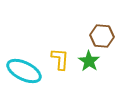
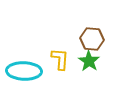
brown hexagon: moved 10 px left, 3 px down
cyan ellipse: rotated 24 degrees counterclockwise
